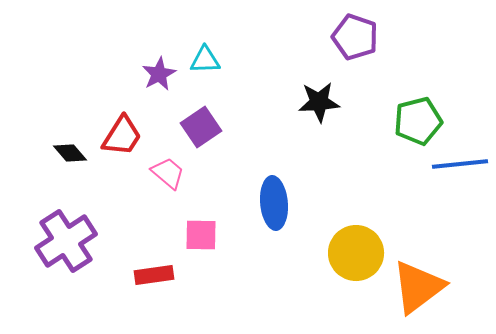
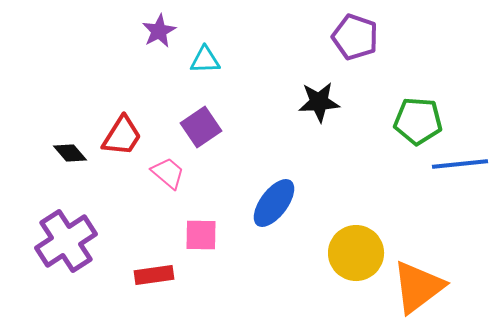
purple star: moved 43 px up
green pentagon: rotated 18 degrees clockwise
blue ellipse: rotated 42 degrees clockwise
